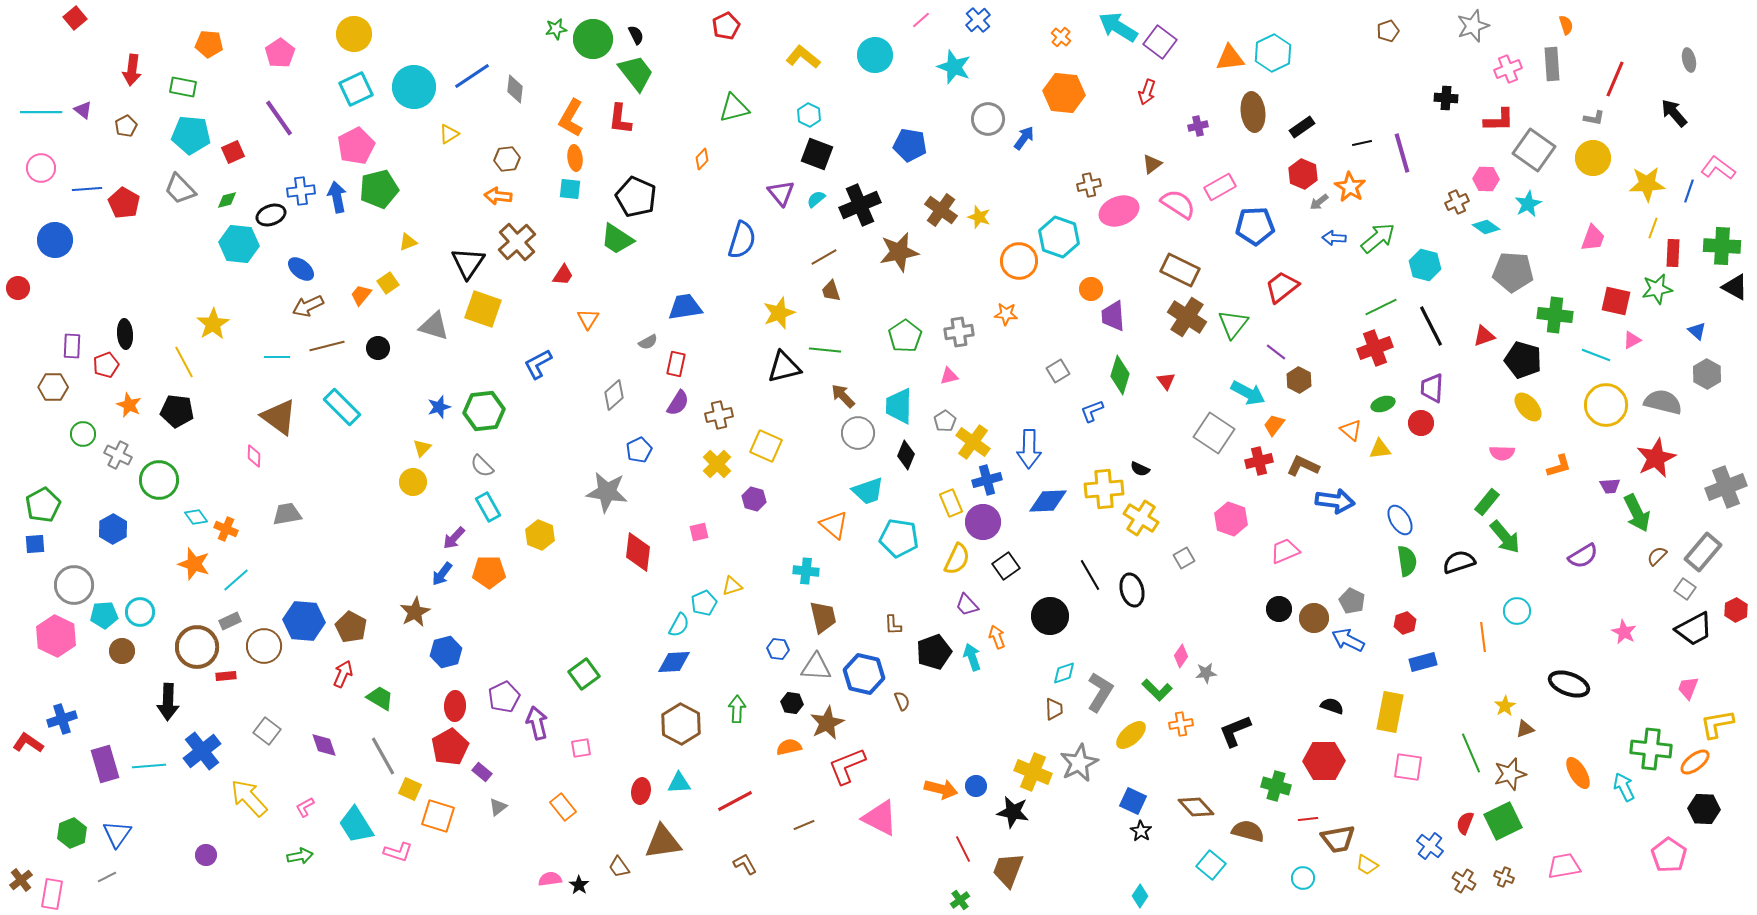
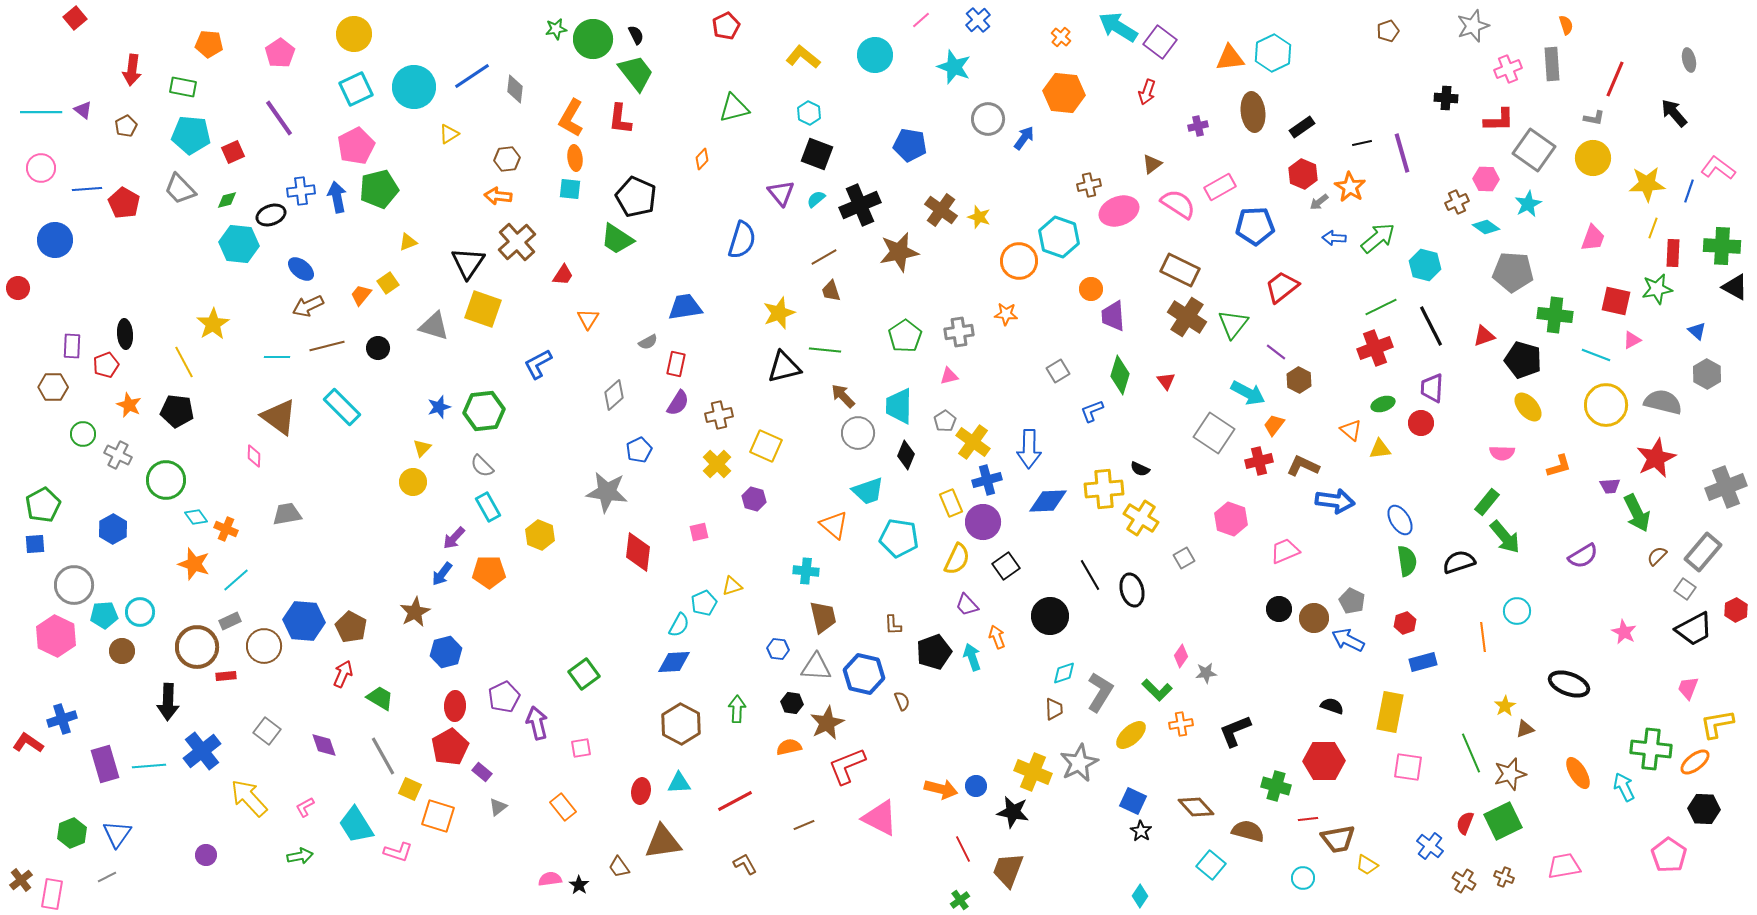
cyan hexagon at (809, 115): moved 2 px up
green circle at (159, 480): moved 7 px right
